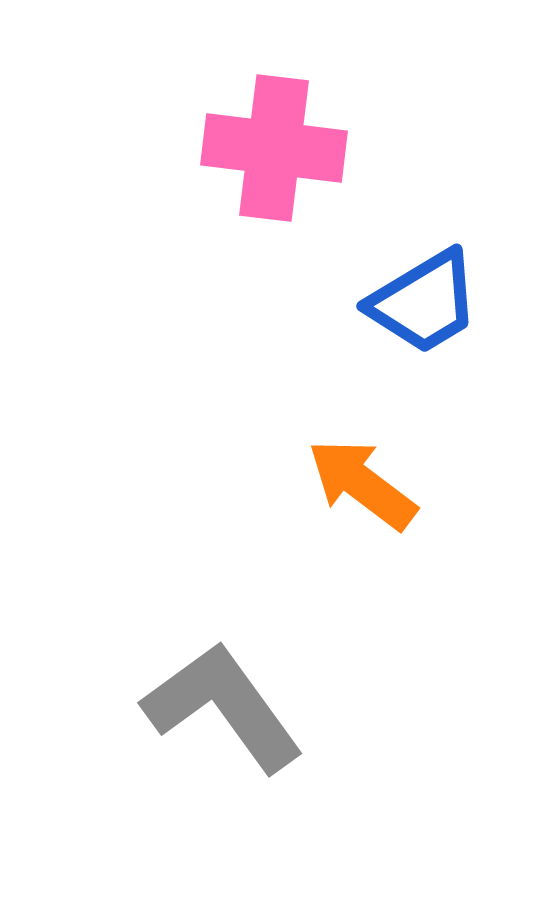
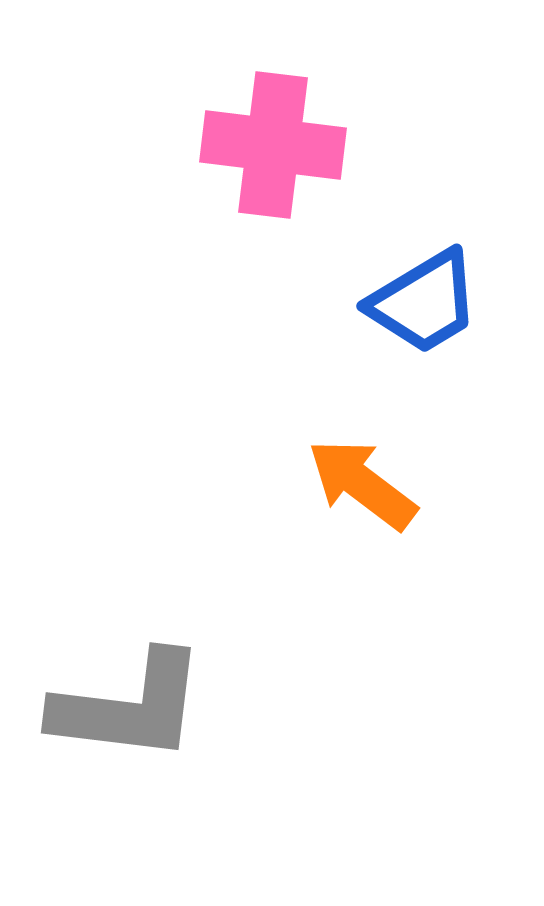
pink cross: moved 1 px left, 3 px up
gray L-shape: moved 94 px left; rotated 133 degrees clockwise
